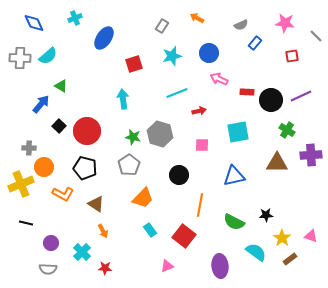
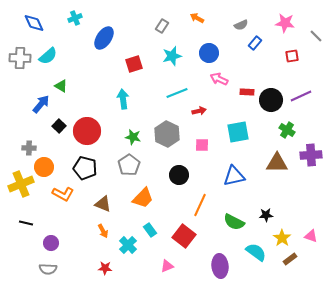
gray hexagon at (160, 134): moved 7 px right; rotated 10 degrees clockwise
brown triangle at (96, 204): moved 7 px right; rotated 12 degrees counterclockwise
orange line at (200, 205): rotated 15 degrees clockwise
cyan cross at (82, 252): moved 46 px right, 7 px up
